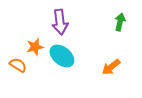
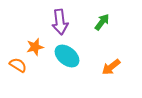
green arrow: moved 18 px left; rotated 24 degrees clockwise
cyan ellipse: moved 5 px right
